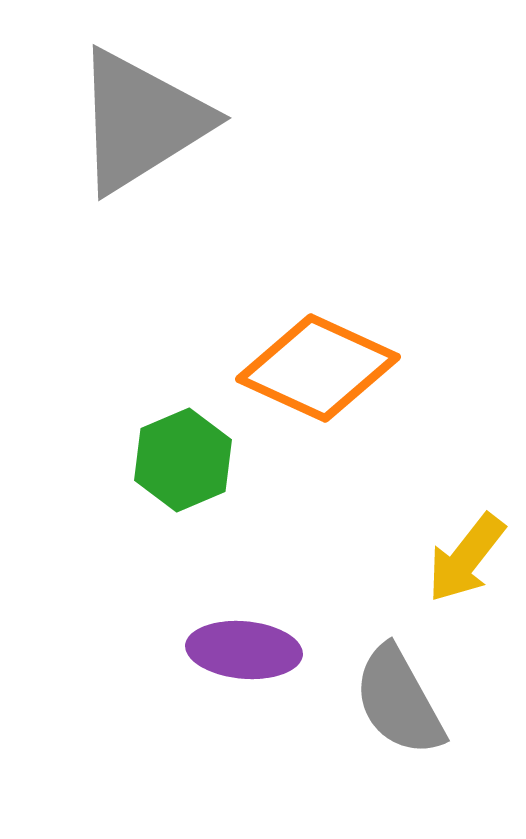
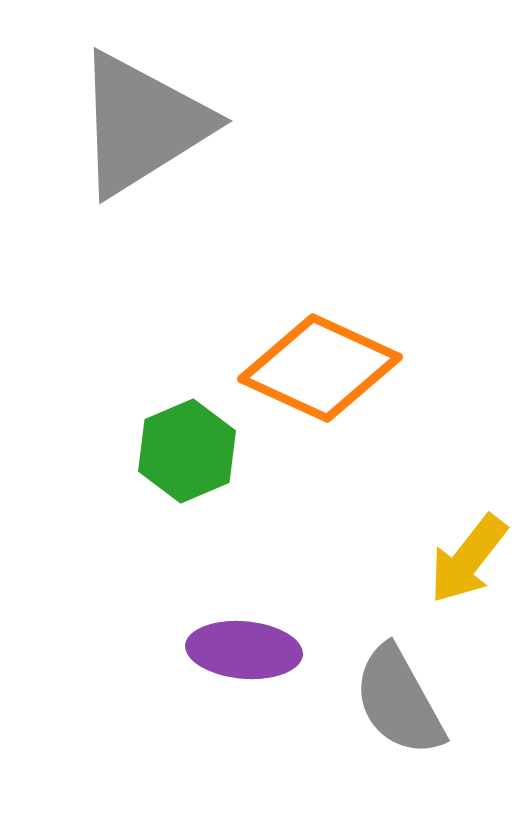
gray triangle: moved 1 px right, 3 px down
orange diamond: moved 2 px right
green hexagon: moved 4 px right, 9 px up
yellow arrow: moved 2 px right, 1 px down
